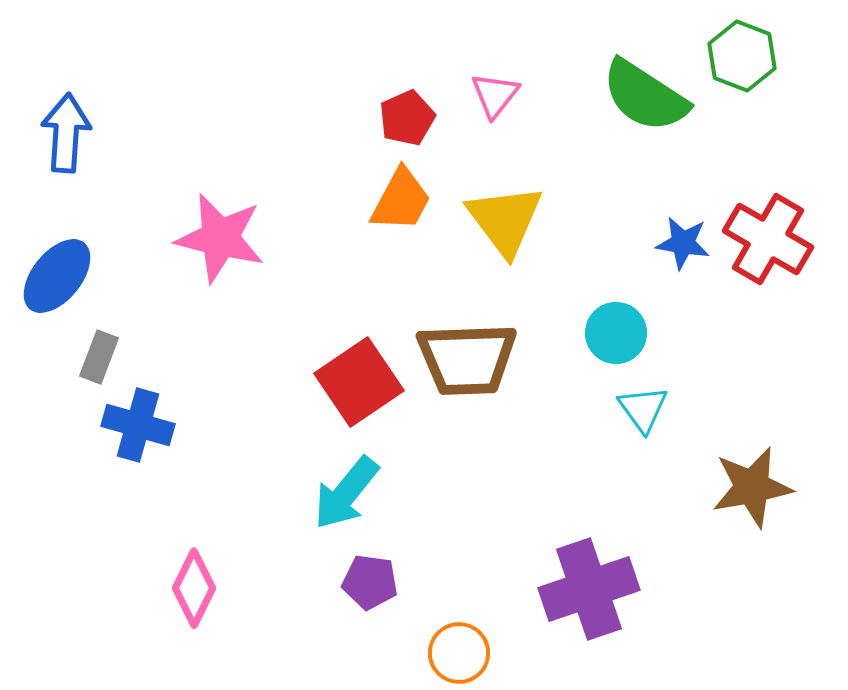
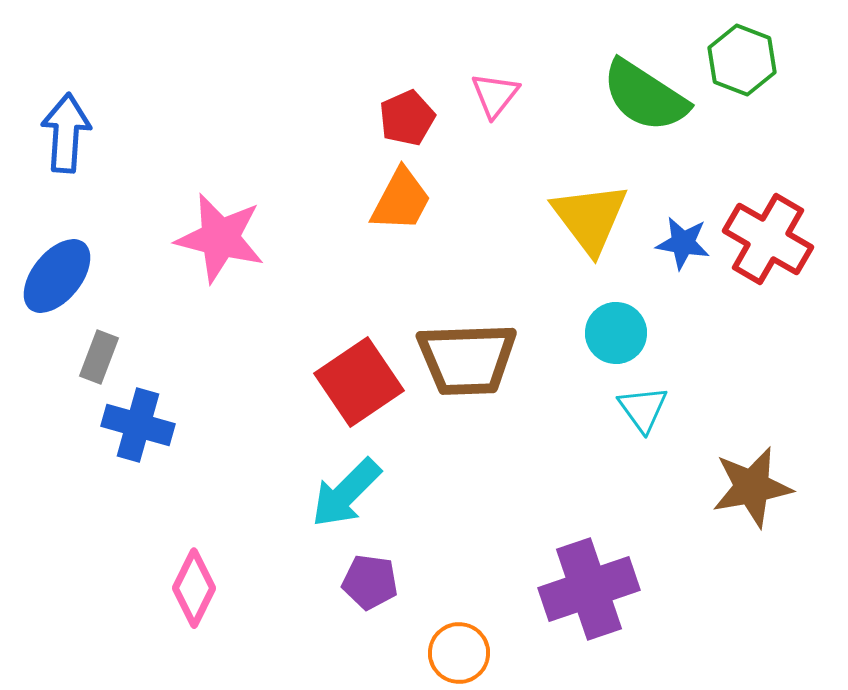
green hexagon: moved 4 px down
yellow triangle: moved 85 px right, 2 px up
cyan arrow: rotated 6 degrees clockwise
